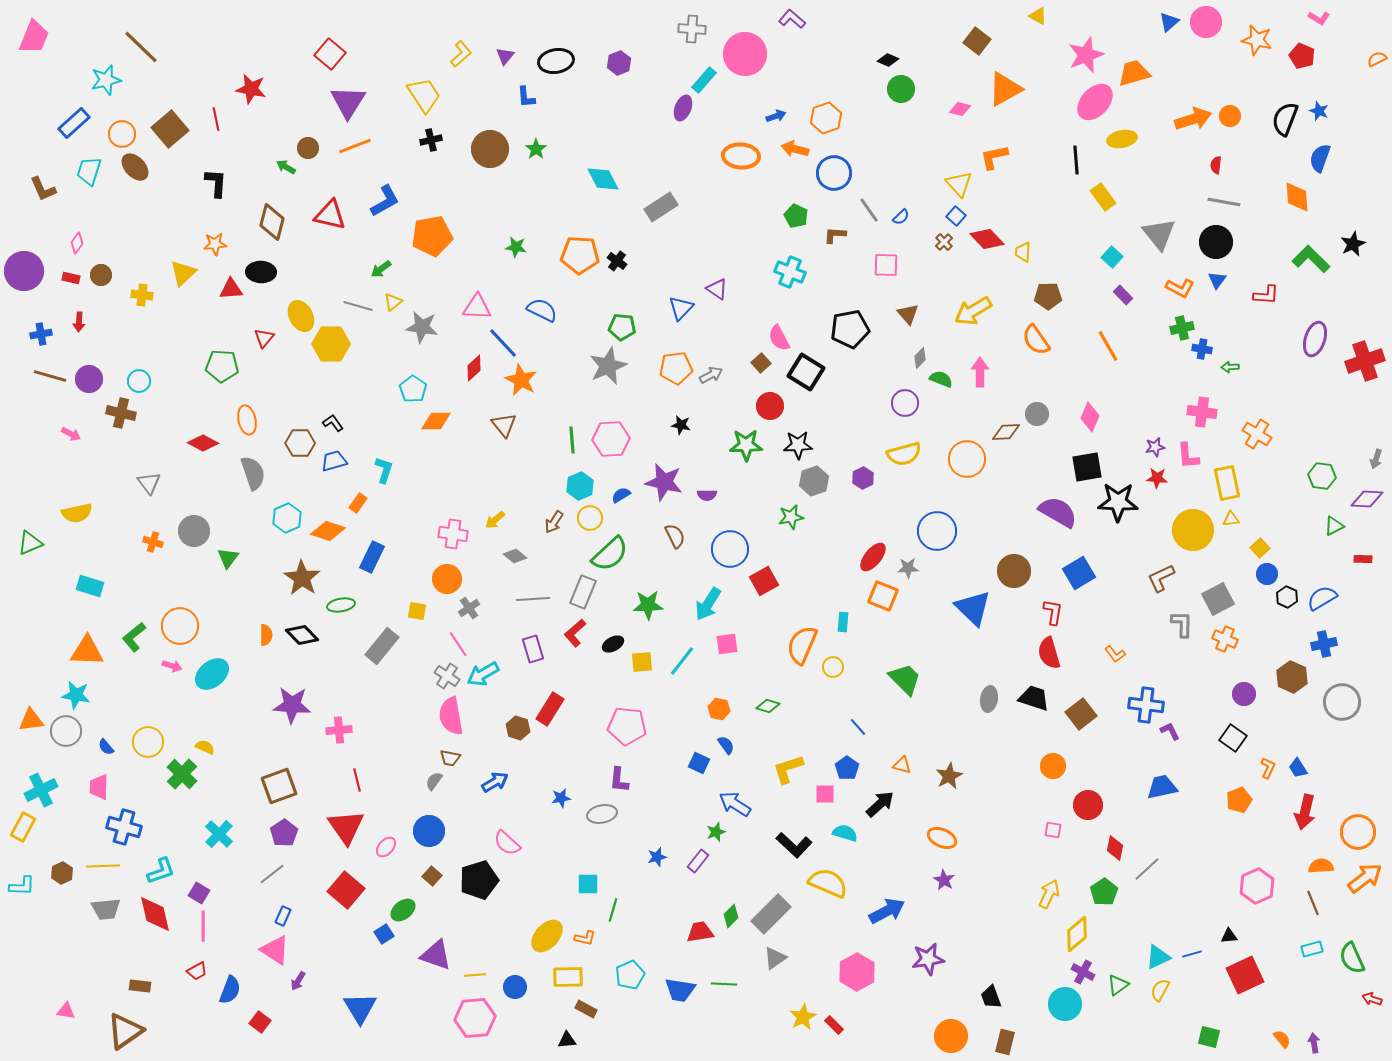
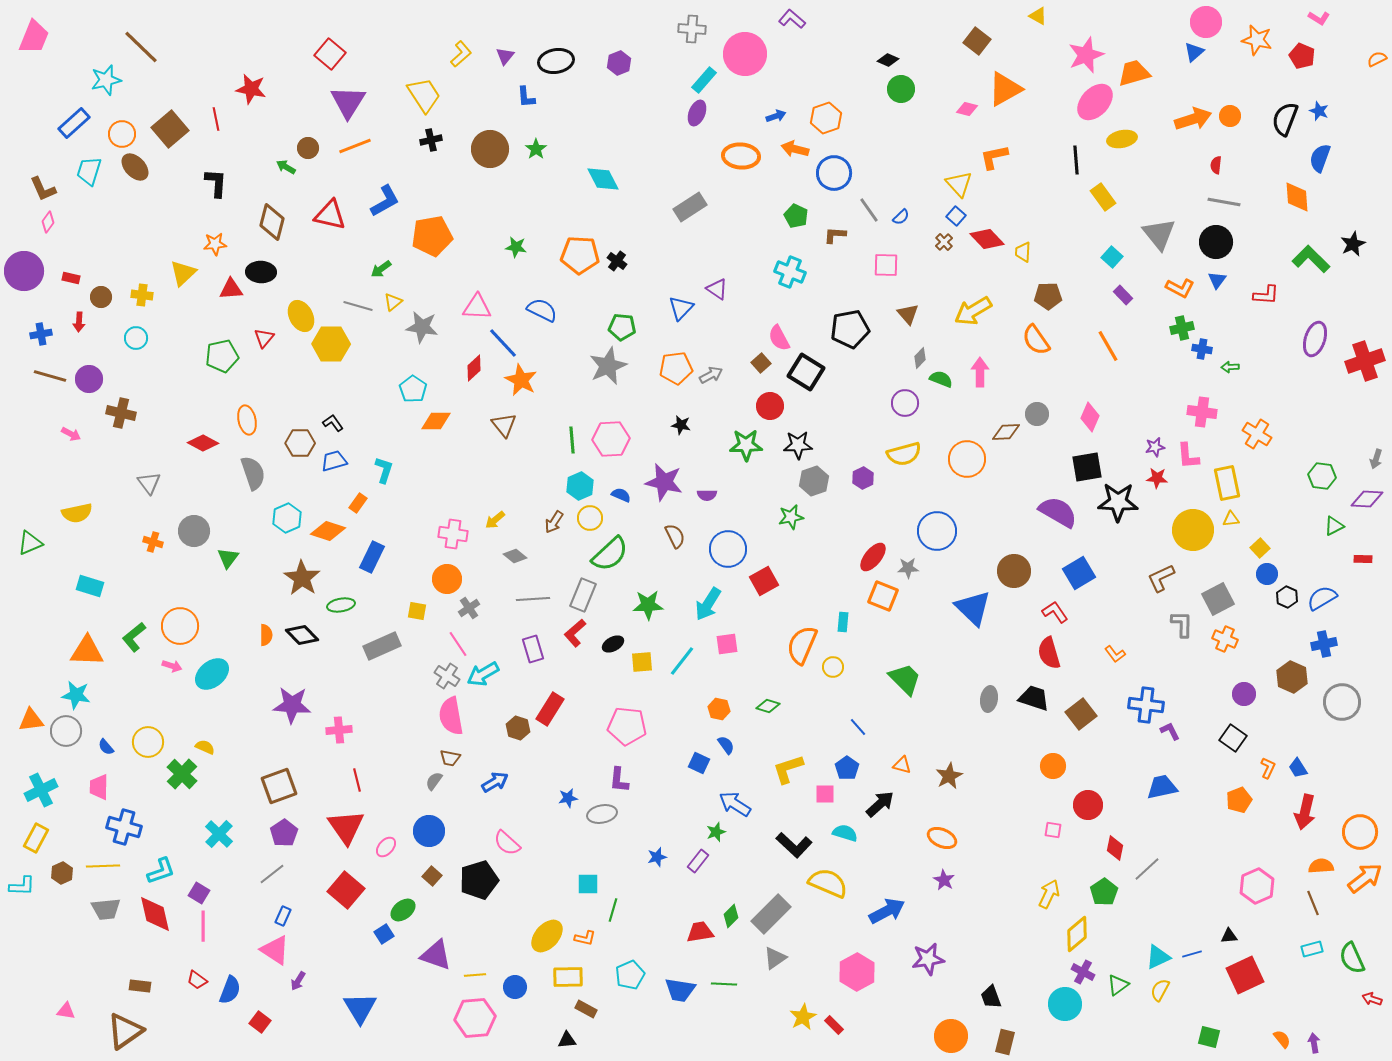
blue triangle at (1169, 22): moved 25 px right, 30 px down
purple ellipse at (683, 108): moved 14 px right, 5 px down
pink diamond at (960, 109): moved 7 px right
gray rectangle at (661, 207): moved 29 px right
pink diamond at (77, 243): moved 29 px left, 21 px up
brown circle at (101, 275): moved 22 px down
green pentagon at (222, 366): moved 10 px up; rotated 16 degrees counterclockwise
cyan circle at (139, 381): moved 3 px left, 43 px up
blue semicircle at (621, 495): rotated 54 degrees clockwise
blue circle at (730, 549): moved 2 px left
gray rectangle at (583, 592): moved 3 px down
red L-shape at (1053, 612): moved 2 px right; rotated 44 degrees counterclockwise
gray rectangle at (382, 646): rotated 27 degrees clockwise
blue star at (561, 798): moved 7 px right
yellow rectangle at (23, 827): moved 13 px right, 11 px down
orange circle at (1358, 832): moved 2 px right
red trapezoid at (197, 971): moved 9 px down; rotated 65 degrees clockwise
